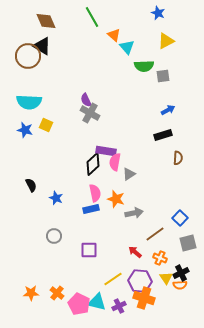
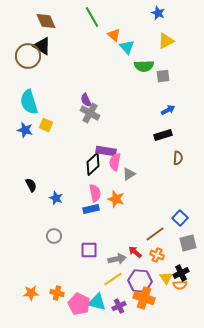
cyan semicircle at (29, 102): rotated 70 degrees clockwise
gray arrow at (134, 213): moved 17 px left, 46 px down
orange cross at (160, 258): moved 3 px left, 3 px up
orange cross at (57, 293): rotated 24 degrees counterclockwise
